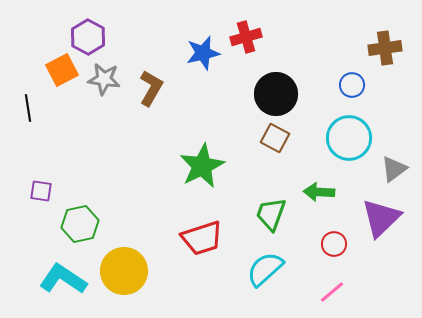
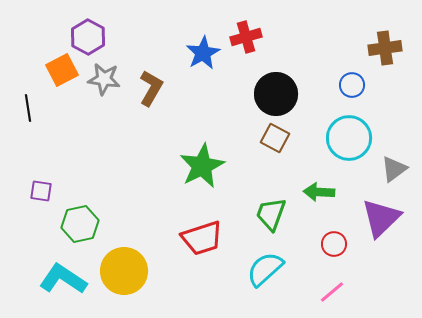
blue star: rotated 16 degrees counterclockwise
